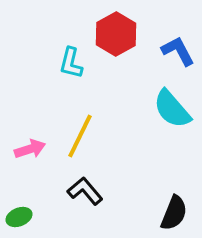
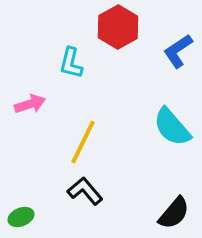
red hexagon: moved 2 px right, 7 px up
blue L-shape: rotated 96 degrees counterclockwise
cyan semicircle: moved 18 px down
yellow line: moved 3 px right, 6 px down
pink arrow: moved 45 px up
black semicircle: rotated 18 degrees clockwise
green ellipse: moved 2 px right
